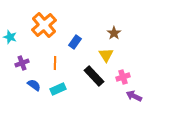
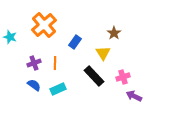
yellow triangle: moved 3 px left, 2 px up
purple cross: moved 12 px right
